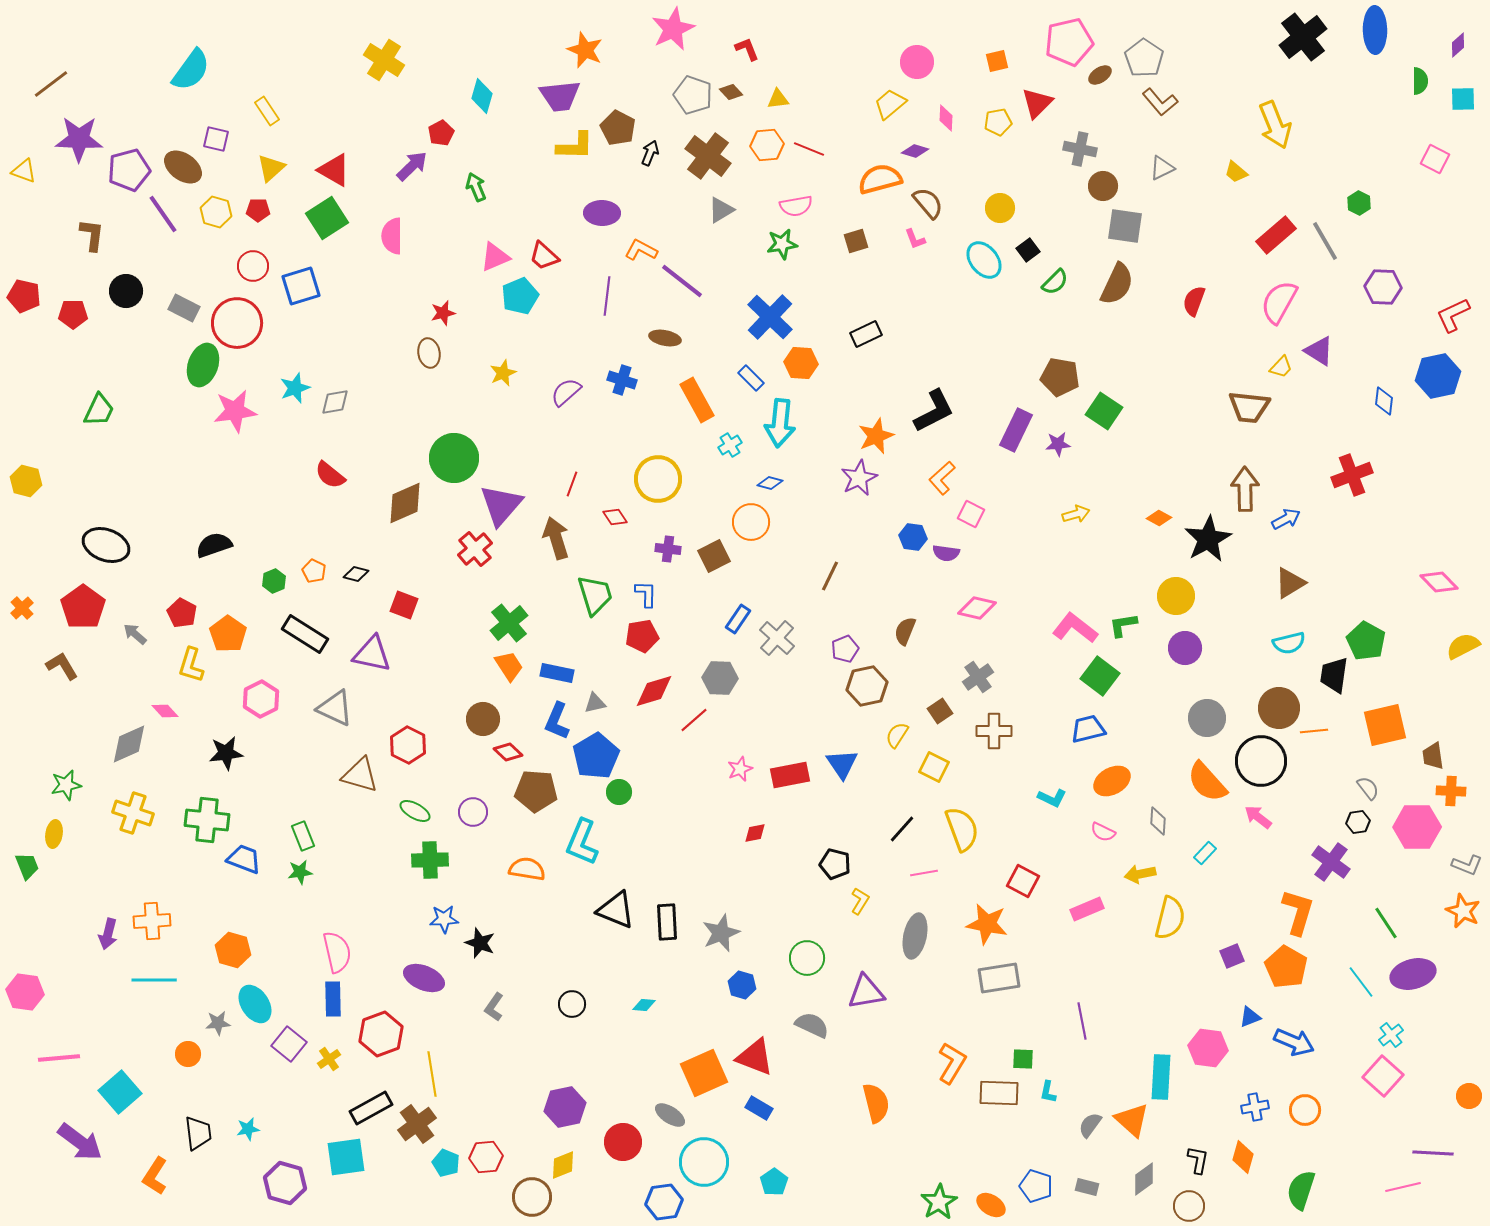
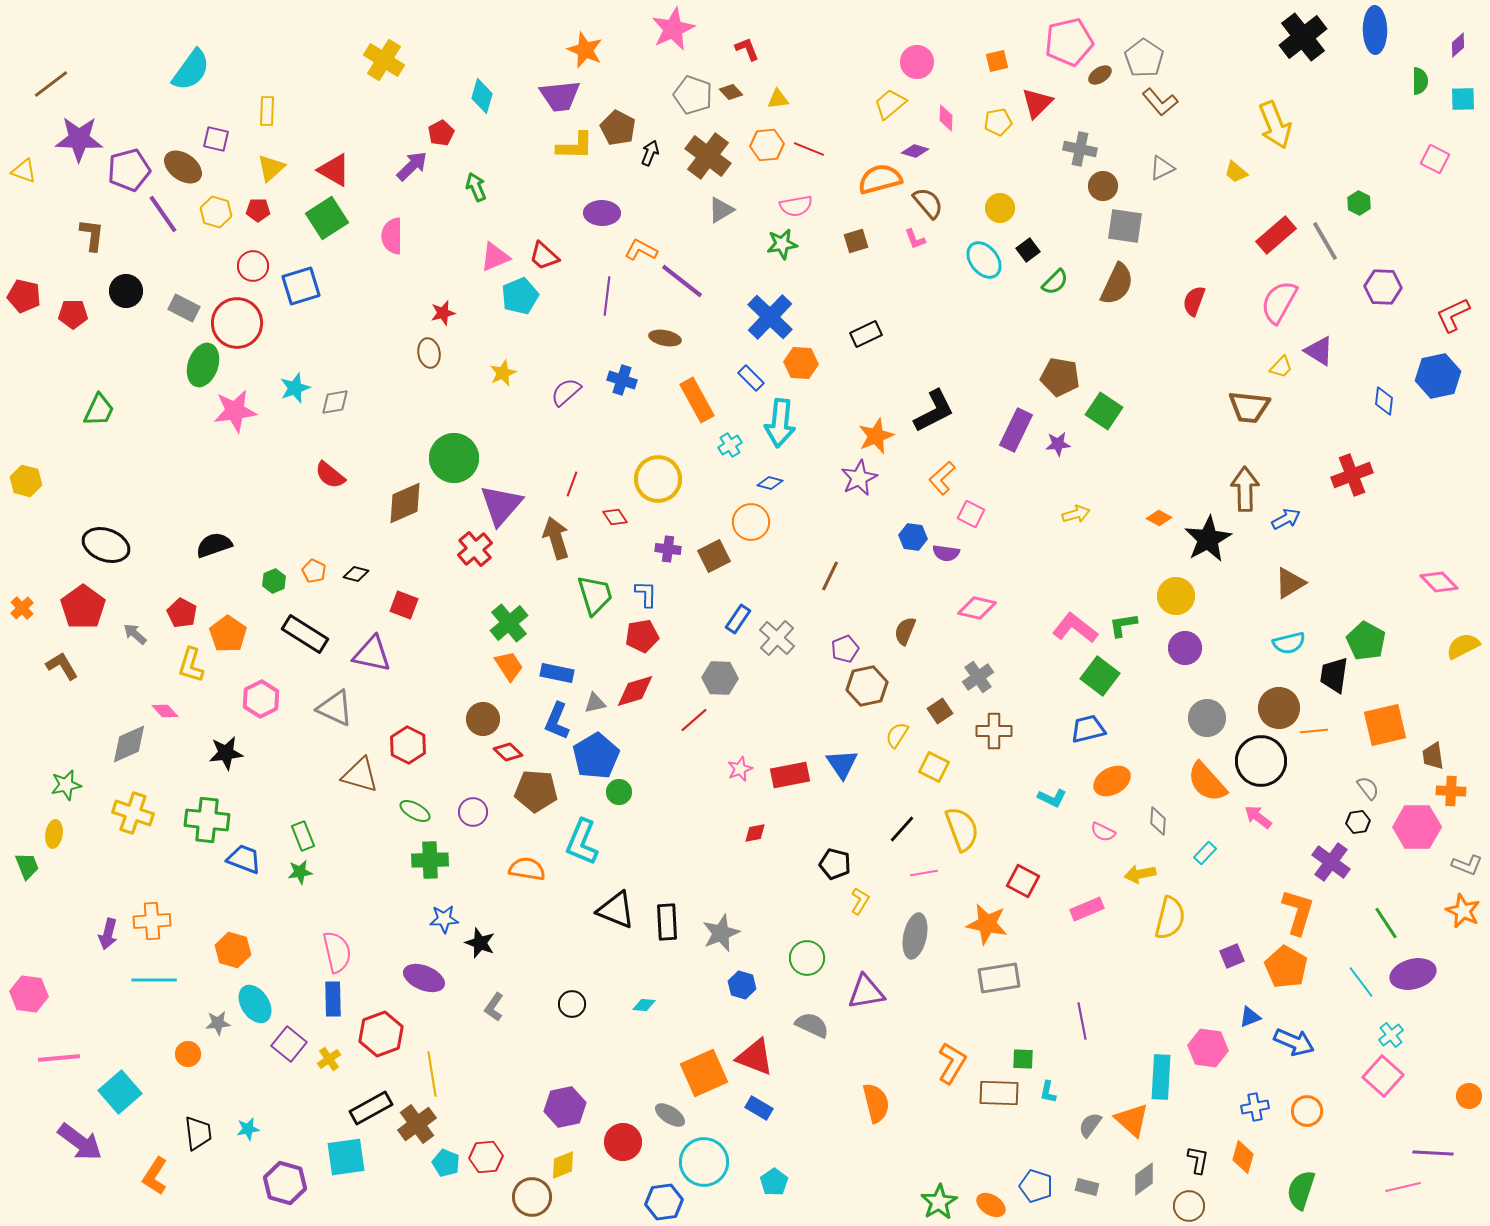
yellow rectangle at (267, 111): rotated 36 degrees clockwise
red diamond at (654, 691): moved 19 px left
pink hexagon at (25, 992): moved 4 px right, 2 px down
orange circle at (1305, 1110): moved 2 px right, 1 px down
